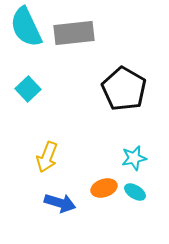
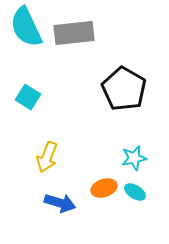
cyan square: moved 8 px down; rotated 15 degrees counterclockwise
